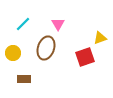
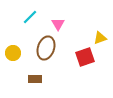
cyan line: moved 7 px right, 7 px up
brown rectangle: moved 11 px right
